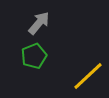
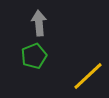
gray arrow: rotated 45 degrees counterclockwise
